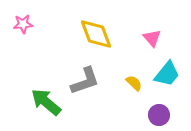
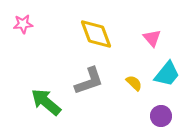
gray L-shape: moved 4 px right
purple circle: moved 2 px right, 1 px down
